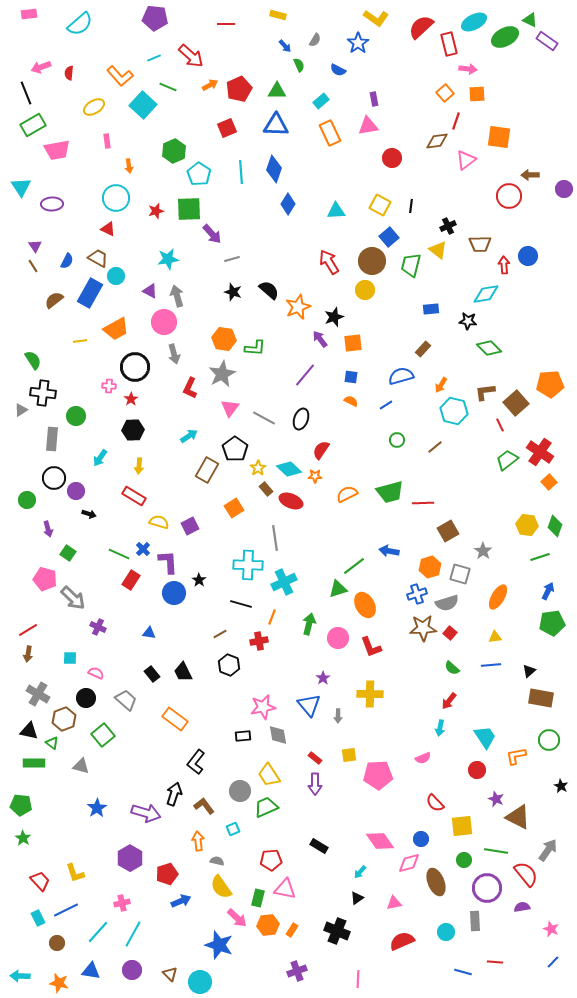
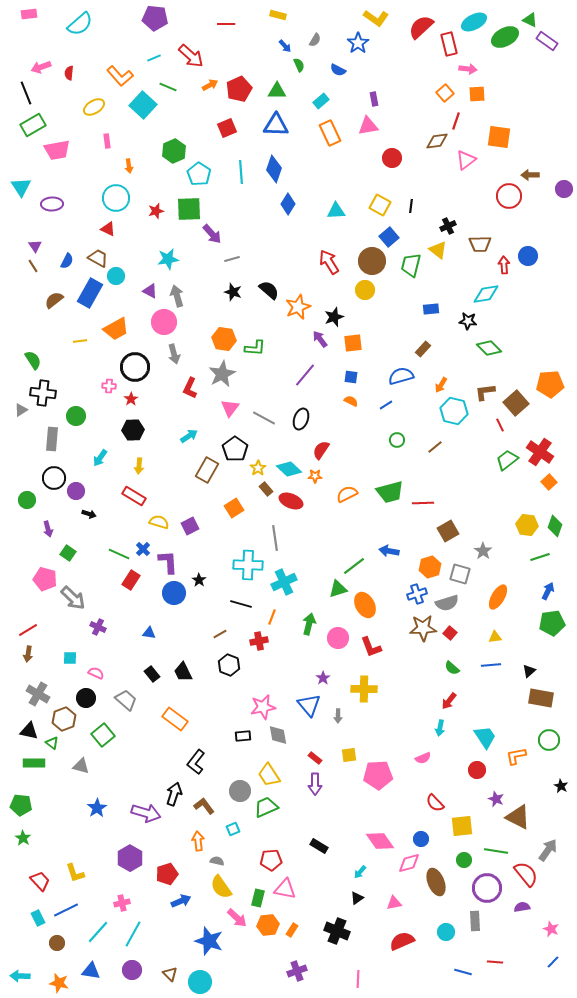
yellow cross at (370, 694): moved 6 px left, 5 px up
blue star at (219, 945): moved 10 px left, 4 px up
